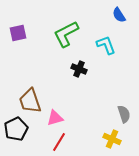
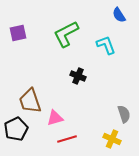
black cross: moved 1 px left, 7 px down
red line: moved 8 px right, 3 px up; rotated 42 degrees clockwise
